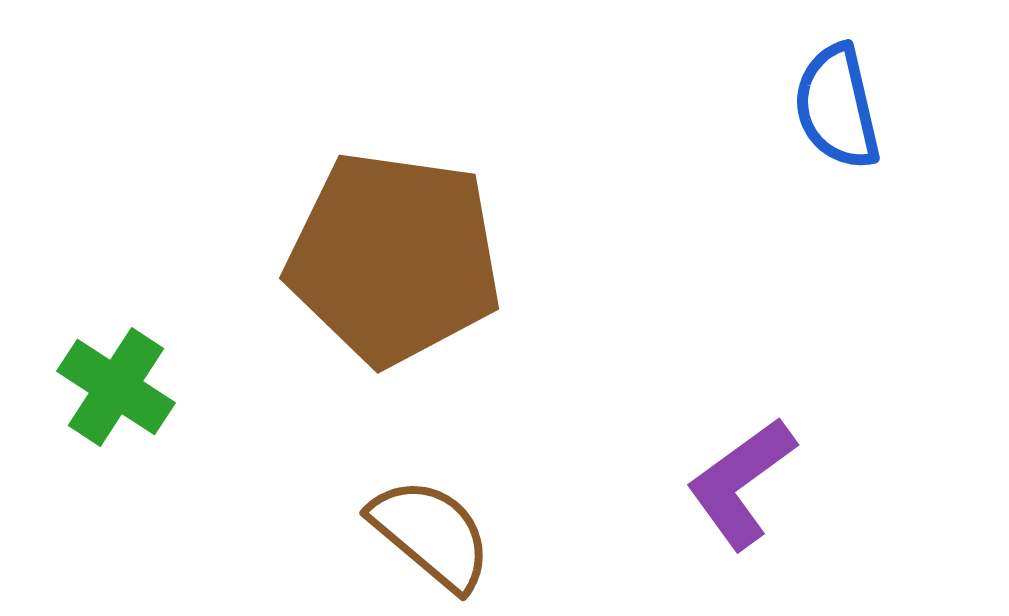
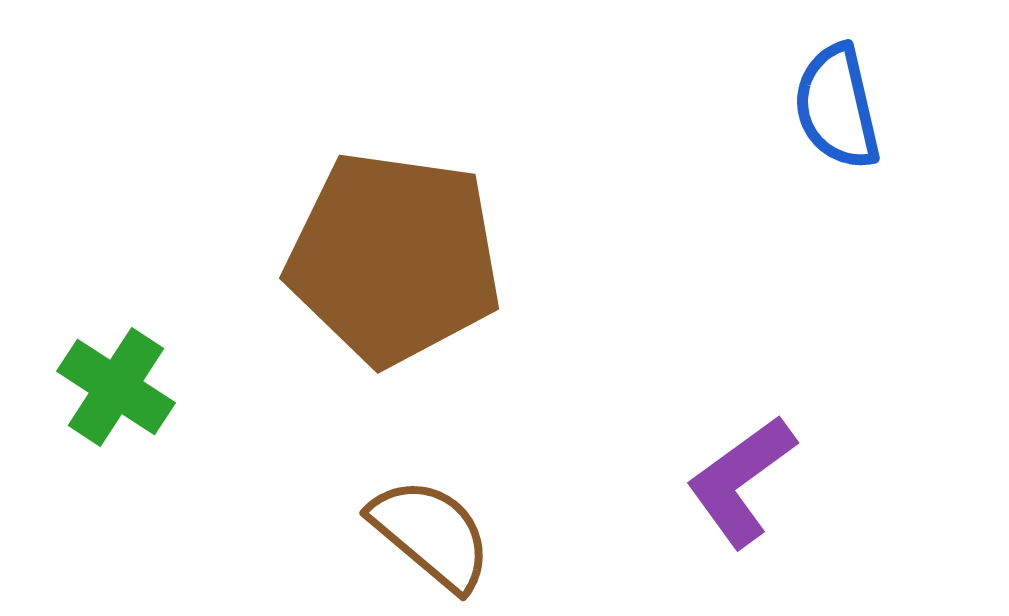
purple L-shape: moved 2 px up
